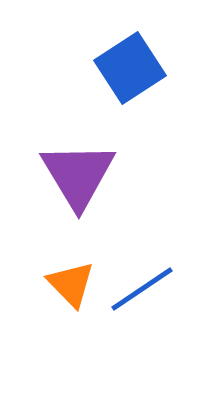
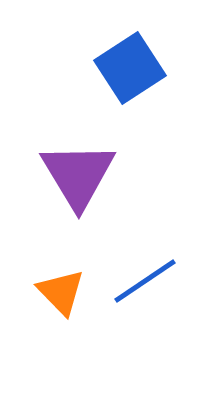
orange triangle: moved 10 px left, 8 px down
blue line: moved 3 px right, 8 px up
